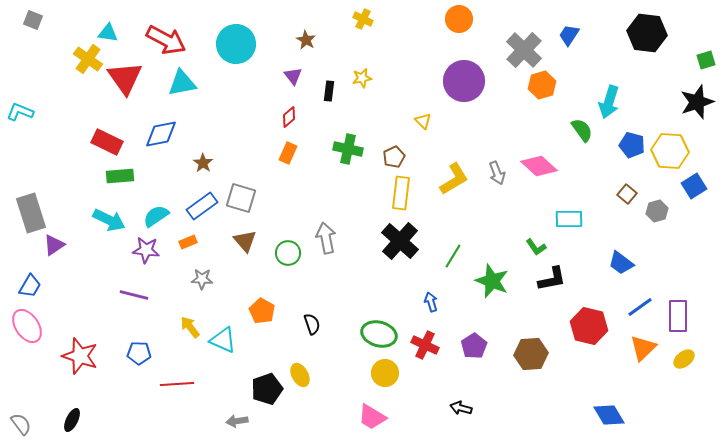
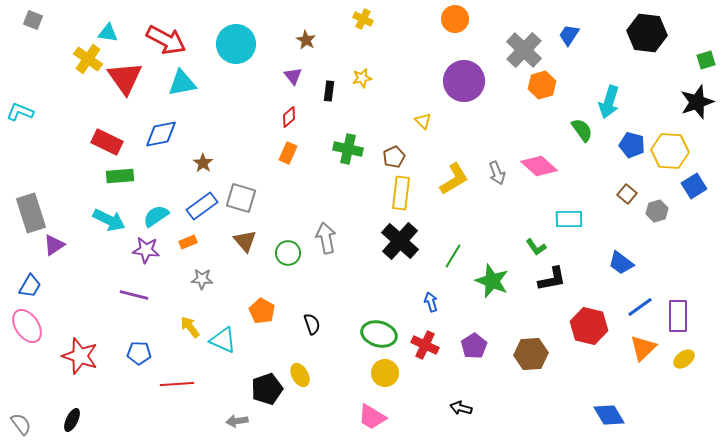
orange circle at (459, 19): moved 4 px left
